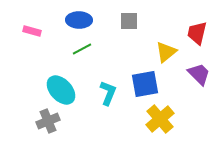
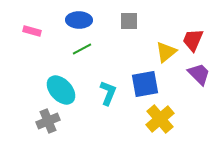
red trapezoid: moved 4 px left, 7 px down; rotated 10 degrees clockwise
